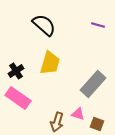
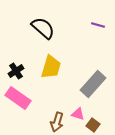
black semicircle: moved 1 px left, 3 px down
yellow trapezoid: moved 1 px right, 4 px down
brown square: moved 4 px left, 1 px down; rotated 16 degrees clockwise
